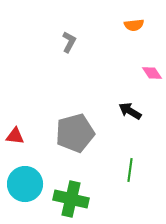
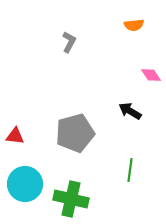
pink diamond: moved 1 px left, 2 px down
